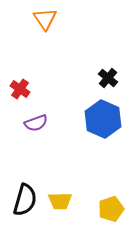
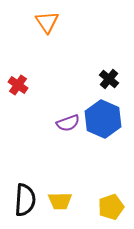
orange triangle: moved 2 px right, 3 px down
black cross: moved 1 px right, 1 px down
red cross: moved 2 px left, 4 px up
purple semicircle: moved 32 px right
black semicircle: rotated 12 degrees counterclockwise
yellow pentagon: moved 2 px up
